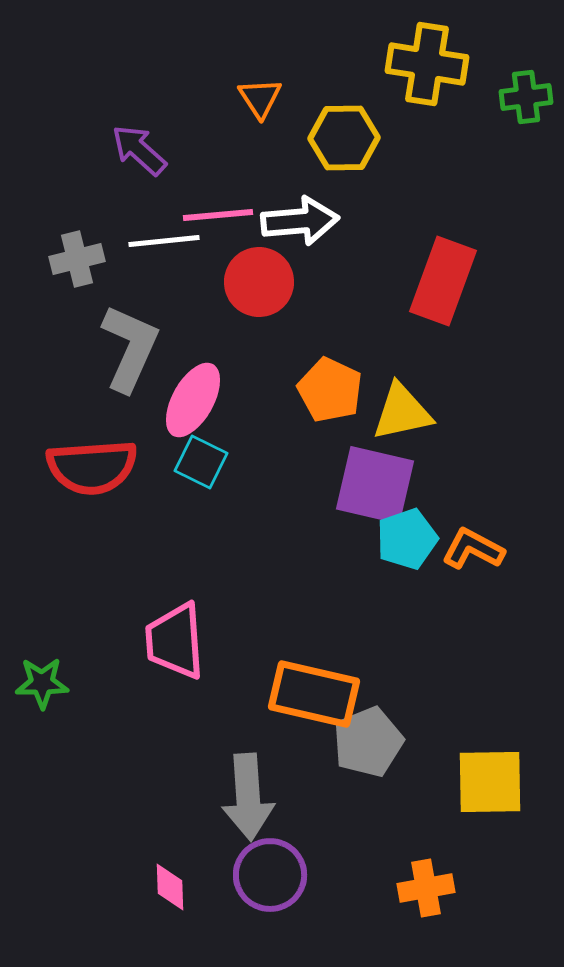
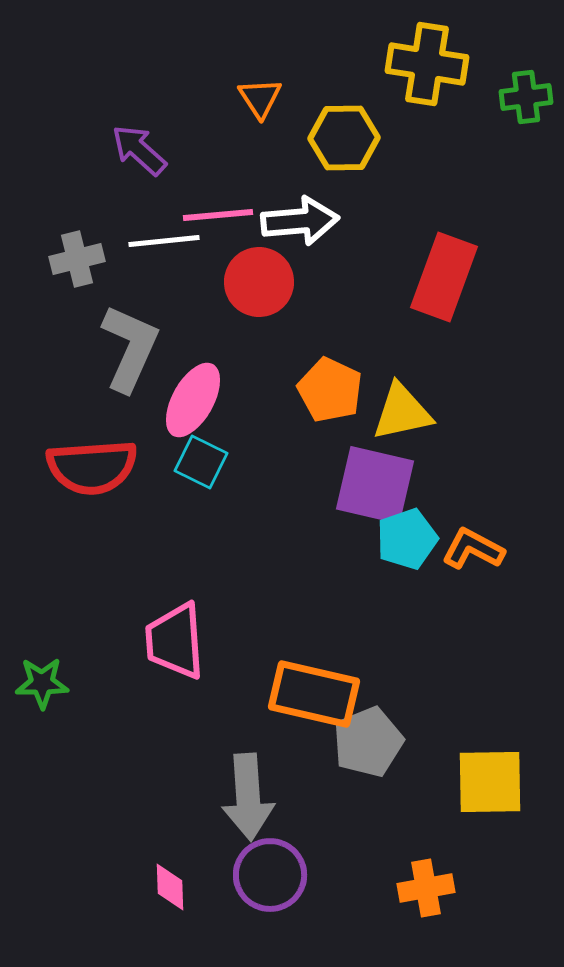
red rectangle: moved 1 px right, 4 px up
